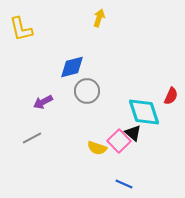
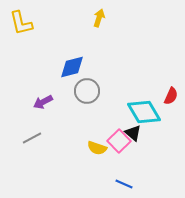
yellow L-shape: moved 6 px up
cyan diamond: rotated 12 degrees counterclockwise
